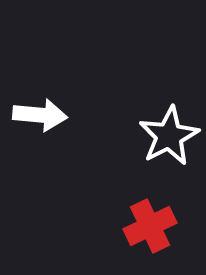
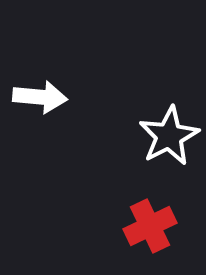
white arrow: moved 18 px up
